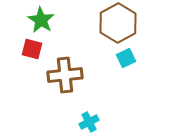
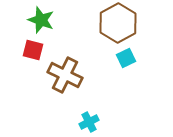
green star: rotated 12 degrees counterclockwise
red square: moved 1 px right, 1 px down
brown cross: rotated 32 degrees clockwise
